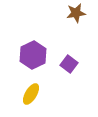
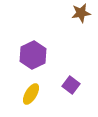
brown star: moved 5 px right
purple square: moved 2 px right, 21 px down
